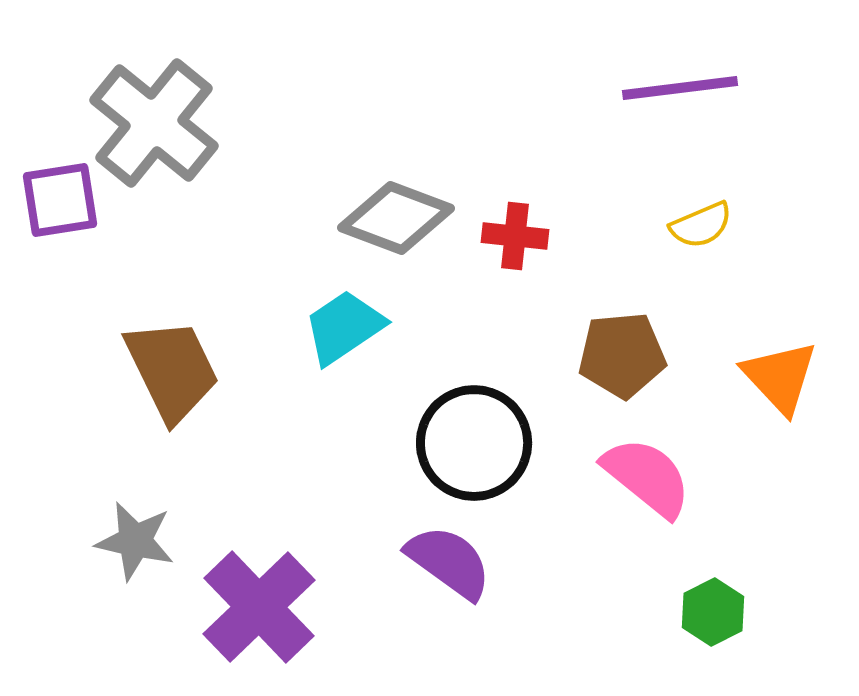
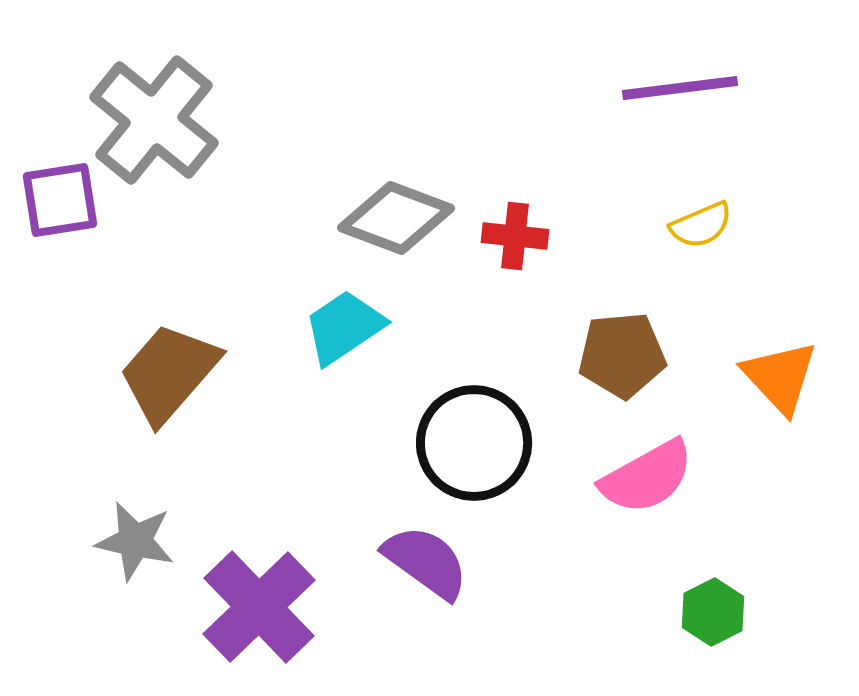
gray cross: moved 3 px up
brown trapezoid: moved 3 px left, 3 px down; rotated 113 degrees counterclockwise
pink semicircle: rotated 112 degrees clockwise
purple semicircle: moved 23 px left
